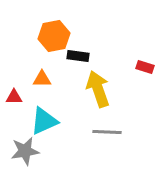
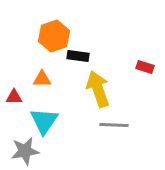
orange hexagon: rotated 8 degrees counterclockwise
cyan triangle: rotated 32 degrees counterclockwise
gray line: moved 7 px right, 7 px up
